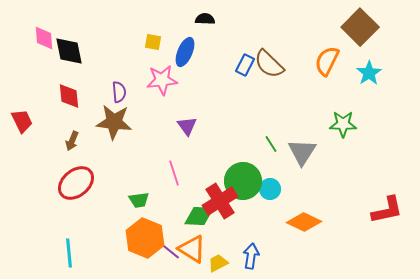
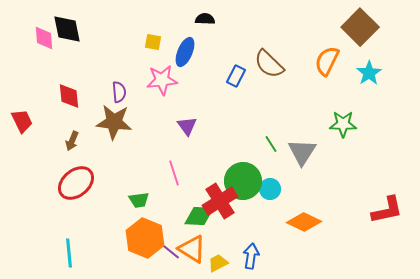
black diamond: moved 2 px left, 22 px up
blue rectangle: moved 9 px left, 11 px down
